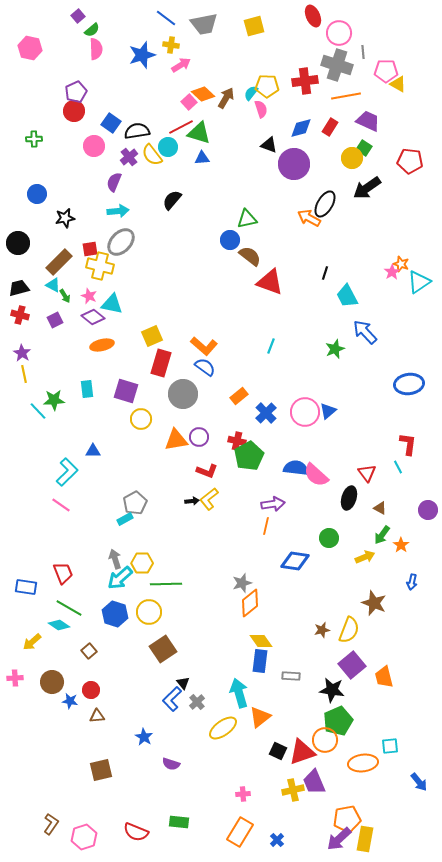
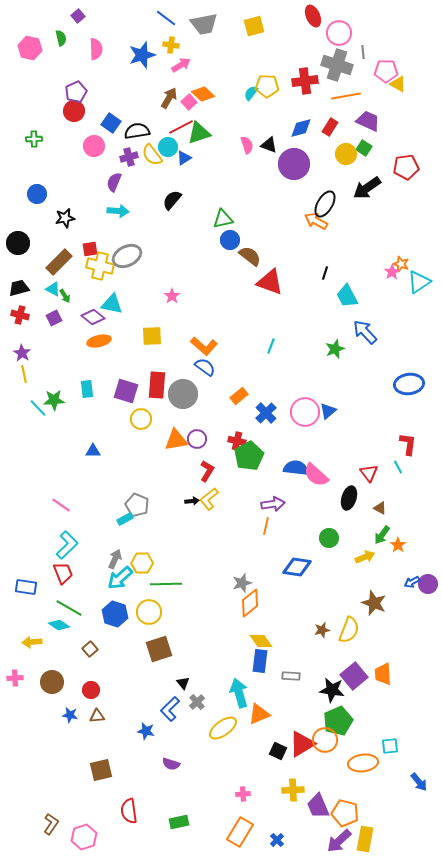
green semicircle at (92, 30): moved 31 px left, 8 px down; rotated 63 degrees counterclockwise
brown arrow at (226, 98): moved 57 px left
pink semicircle at (261, 109): moved 14 px left, 36 px down
green triangle at (199, 133): rotated 35 degrees counterclockwise
purple cross at (129, 157): rotated 24 degrees clockwise
blue triangle at (202, 158): moved 18 px left; rotated 28 degrees counterclockwise
yellow circle at (352, 158): moved 6 px left, 4 px up
red pentagon at (410, 161): moved 4 px left, 6 px down; rotated 15 degrees counterclockwise
cyan arrow at (118, 211): rotated 10 degrees clockwise
orange arrow at (309, 218): moved 7 px right, 3 px down
green triangle at (247, 219): moved 24 px left
gray ellipse at (121, 242): moved 6 px right, 14 px down; rotated 20 degrees clockwise
cyan triangle at (53, 285): moved 4 px down
pink star at (89, 296): moved 83 px right; rotated 14 degrees clockwise
purple square at (55, 320): moved 1 px left, 2 px up
yellow square at (152, 336): rotated 20 degrees clockwise
orange ellipse at (102, 345): moved 3 px left, 4 px up
red rectangle at (161, 363): moved 4 px left, 22 px down; rotated 12 degrees counterclockwise
cyan line at (38, 411): moved 3 px up
purple circle at (199, 437): moved 2 px left, 2 px down
red L-shape at (207, 471): rotated 80 degrees counterclockwise
cyan L-shape at (67, 472): moved 73 px down
red triangle at (367, 473): moved 2 px right
gray pentagon at (135, 503): moved 2 px right, 2 px down; rotated 20 degrees counterclockwise
purple circle at (428, 510): moved 74 px down
orange star at (401, 545): moved 3 px left
gray arrow at (115, 559): rotated 42 degrees clockwise
blue diamond at (295, 561): moved 2 px right, 6 px down
blue arrow at (412, 582): rotated 49 degrees clockwise
yellow arrow at (32, 642): rotated 36 degrees clockwise
brown square at (163, 649): moved 4 px left; rotated 16 degrees clockwise
brown square at (89, 651): moved 1 px right, 2 px up
purple square at (352, 665): moved 2 px right, 11 px down
orange trapezoid at (384, 677): moved 1 px left, 3 px up; rotated 10 degrees clockwise
blue L-shape at (172, 699): moved 2 px left, 10 px down
blue star at (70, 701): moved 14 px down
orange triangle at (260, 717): moved 1 px left, 3 px up; rotated 15 degrees clockwise
blue star at (144, 737): moved 2 px right, 6 px up; rotated 18 degrees counterclockwise
red triangle at (302, 752): moved 8 px up; rotated 12 degrees counterclockwise
purple trapezoid at (314, 782): moved 4 px right, 24 px down
yellow cross at (293, 790): rotated 10 degrees clockwise
orange pentagon at (347, 819): moved 2 px left, 6 px up; rotated 24 degrees clockwise
green rectangle at (179, 822): rotated 18 degrees counterclockwise
red semicircle at (136, 832): moved 7 px left, 21 px up; rotated 60 degrees clockwise
purple arrow at (339, 839): moved 2 px down
